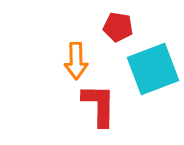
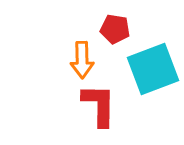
red pentagon: moved 3 px left, 2 px down
orange arrow: moved 6 px right, 1 px up
